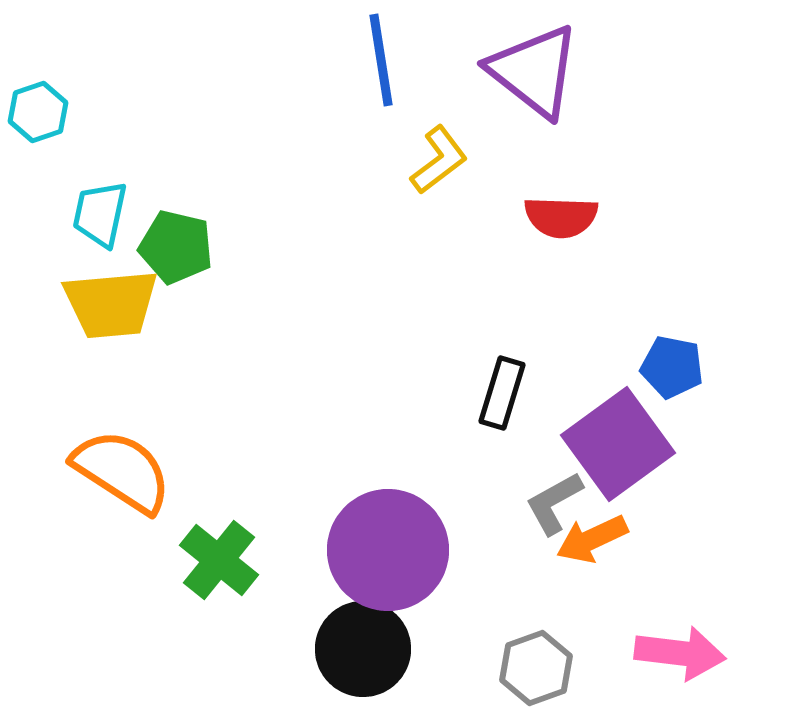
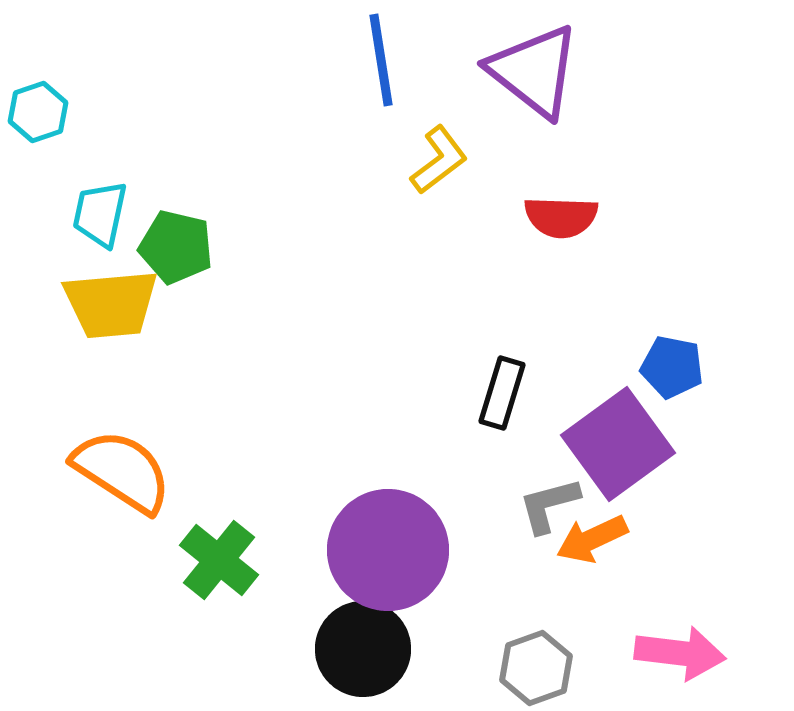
gray L-shape: moved 5 px left, 2 px down; rotated 14 degrees clockwise
